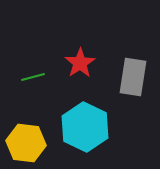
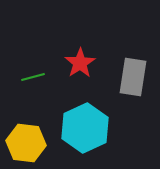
cyan hexagon: moved 1 px down; rotated 9 degrees clockwise
